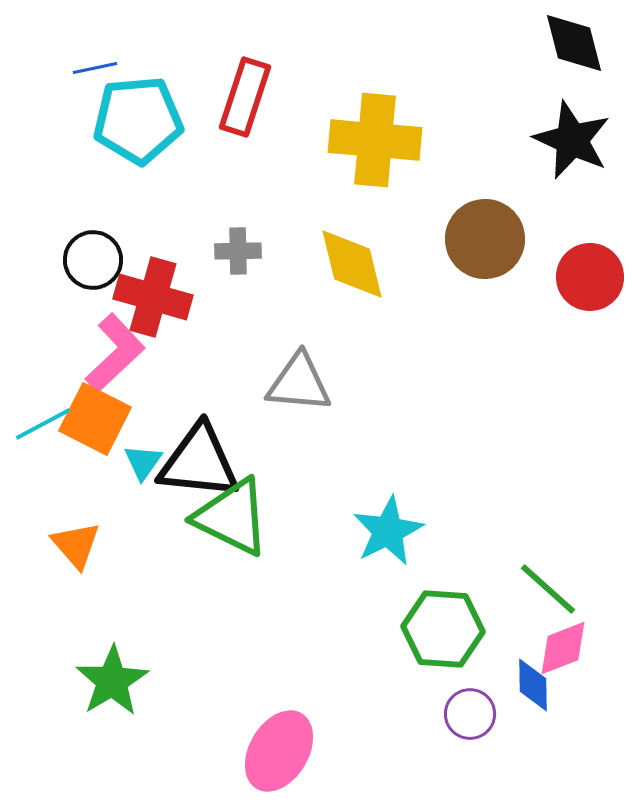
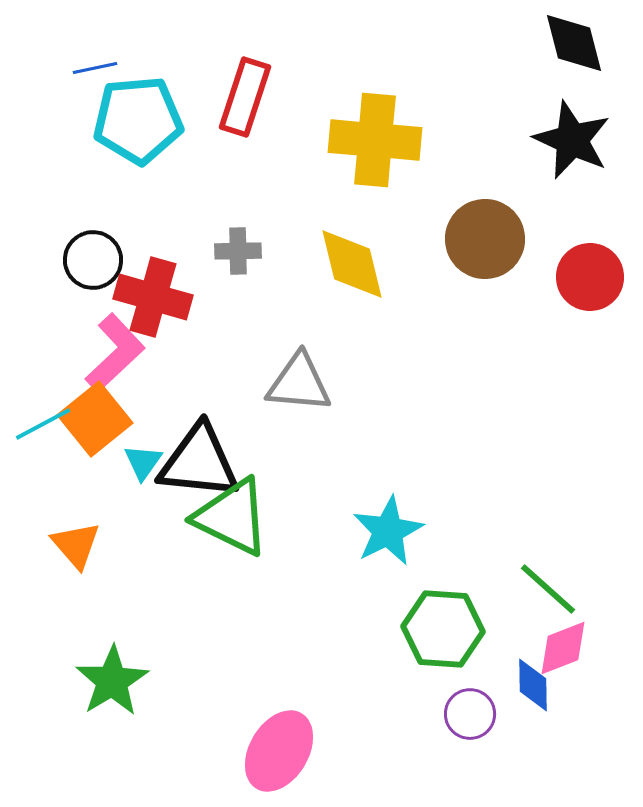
orange square: rotated 24 degrees clockwise
